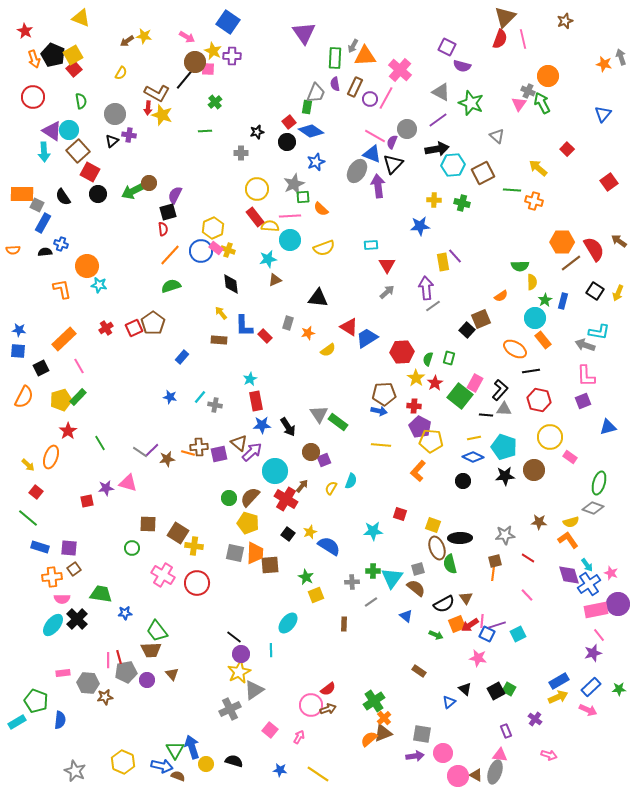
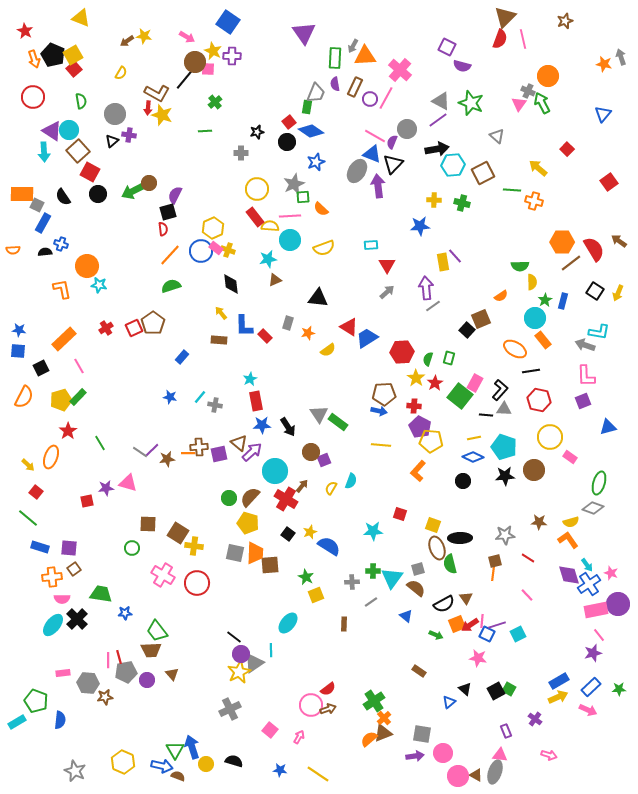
gray triangle at (441, 92): moved 9 px down
orange line at (188, 453): rotated 16 degrees counterclockwise
gray triangle at (254, 690): moved 27 px up
